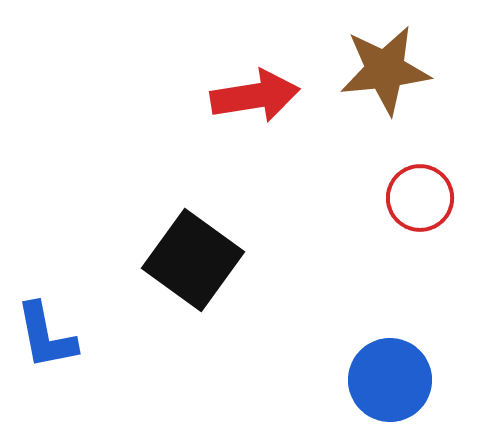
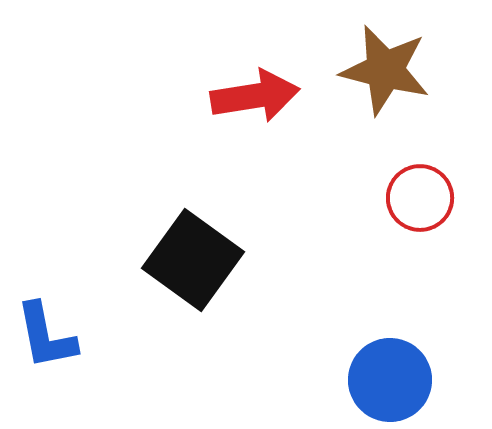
brown star: rotated 20 degrees clockwise
